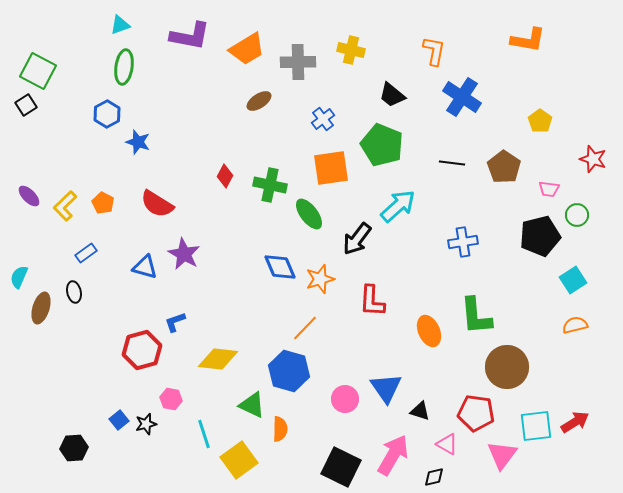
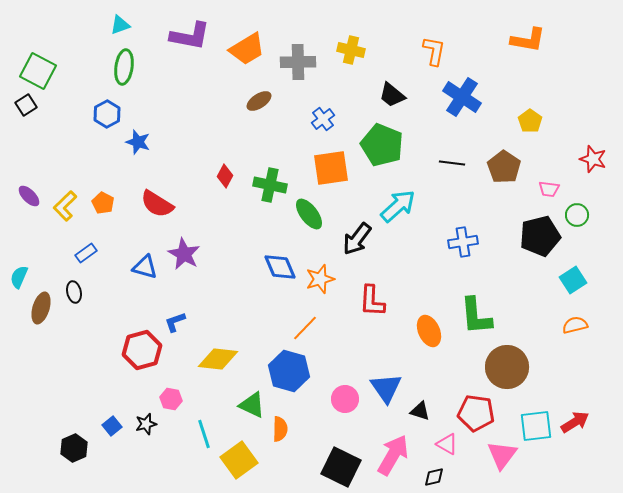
yellow pentagon at (540, 121): moved 10 px left
blue square at (119, 420): moved 7 px left, 6 px down
black hexagon at (74, 448): rotated 20 degrees counterclockwise
